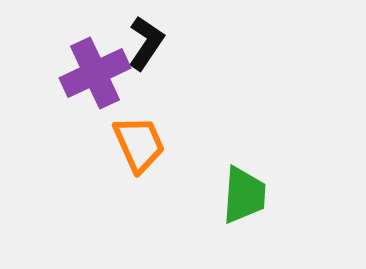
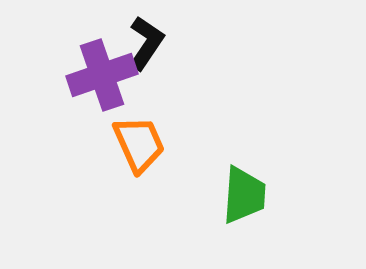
purple cross: moved 7 px right, 2 px down; rotated 6 degrees clockwise
